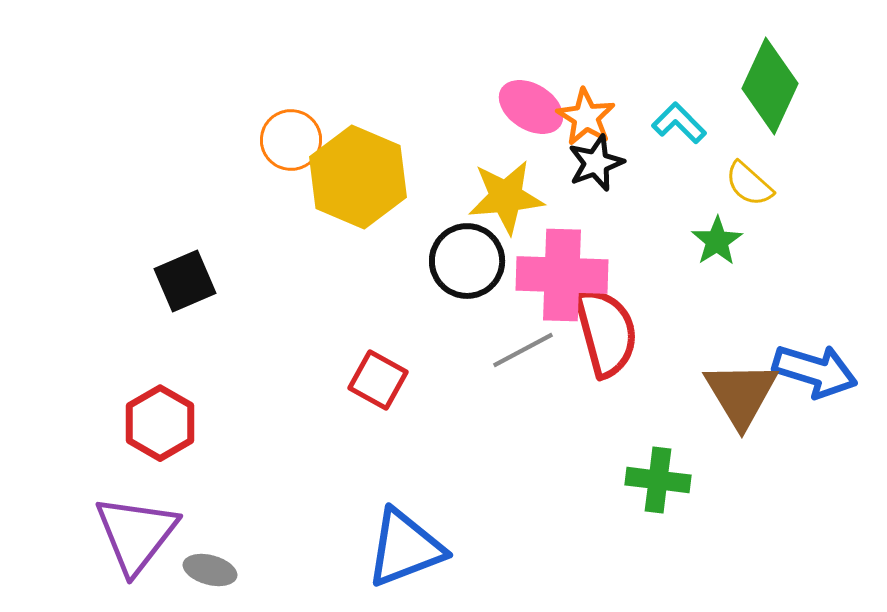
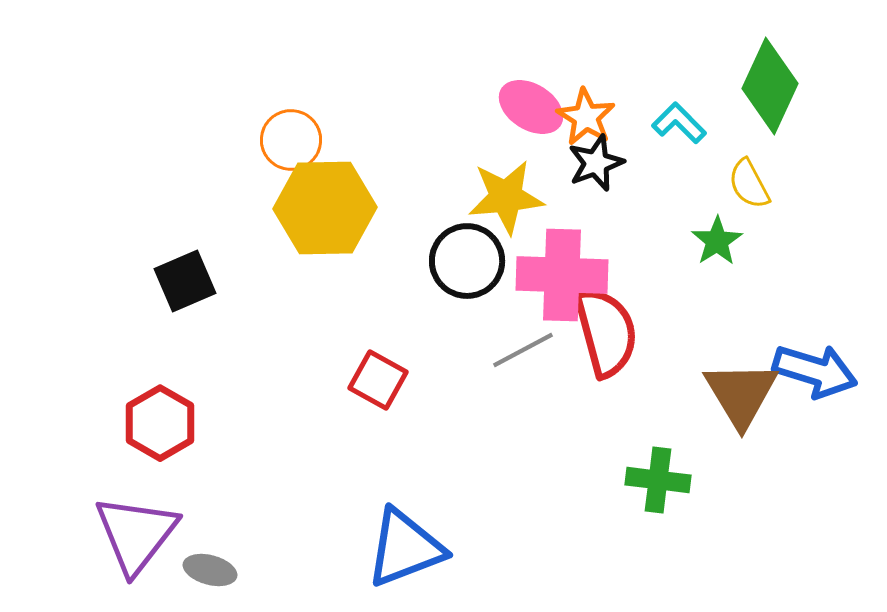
yellow hexagon: moved 33 px left, 31 px down; rotated 24 degrees counterclockwise
yellow semicircle: rotated 20 degrees clockwise
